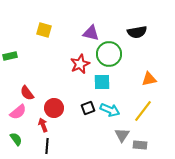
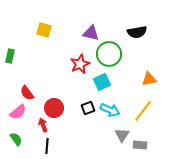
green rectangle: rotated 64 degrees counterclockwise
cyan square: rotated 24 degrees counterclockwise
